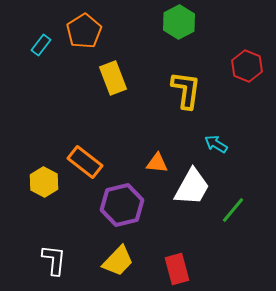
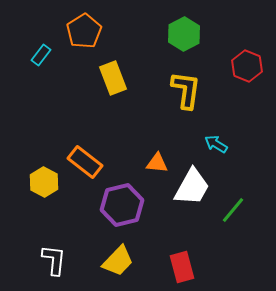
green hexagon: moved 5 px right, 12 px down
cyan rectangle: moved 10 px down
red rectangle: moved 5 px right, 2 px up
